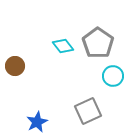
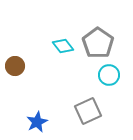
cyan circle: moved 4 px left, 1 px up
